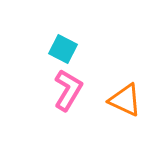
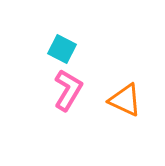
cyan square: moved 1 px left
